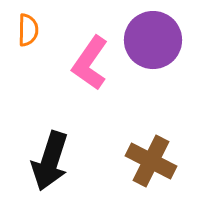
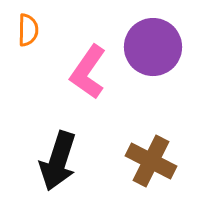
purple circle: moved 7 px down
pink L-shape: moved 2 px left, 9 px down
black arrow: moved 8 px right
